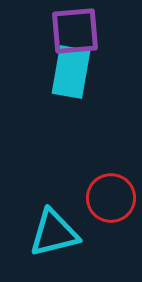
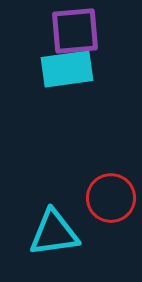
cyan rectangle: moved 4 px left, 3 px up; rotated 72 degrees clockwise
cyan triangle: rotated 6 degrees clockwise
